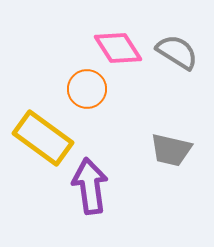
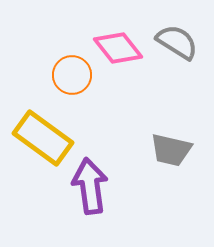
pink diamond: rotated 6 degrees counterclockwise
gray semicircle: moved 10 px up
orange circle: moved 15 px left, 14 px up
